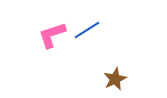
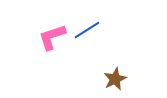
pink L-shape: moved 2 px down
